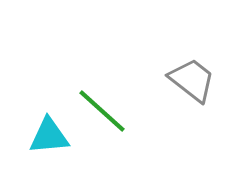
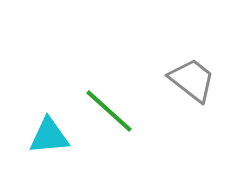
green line: moved 7 px right
